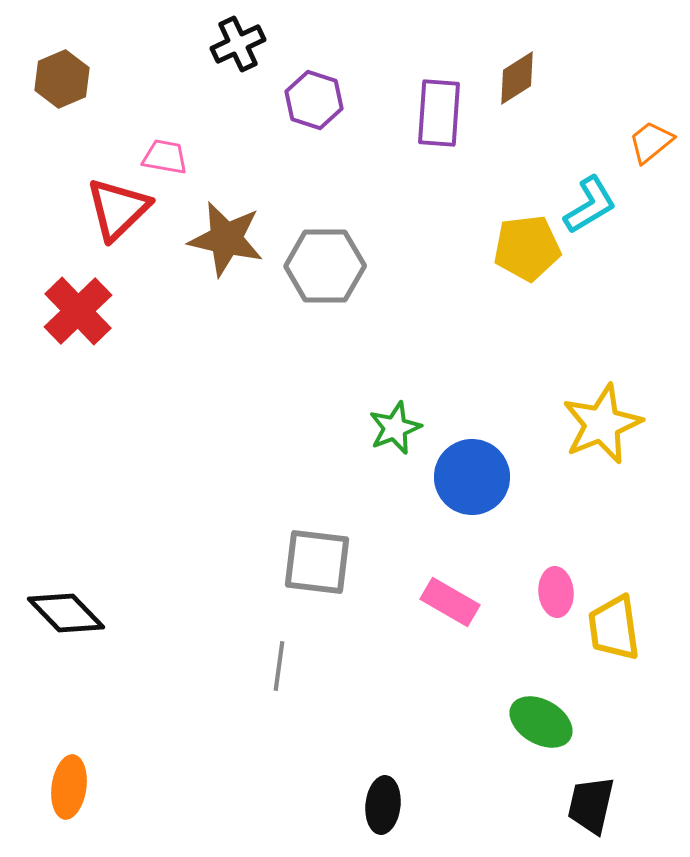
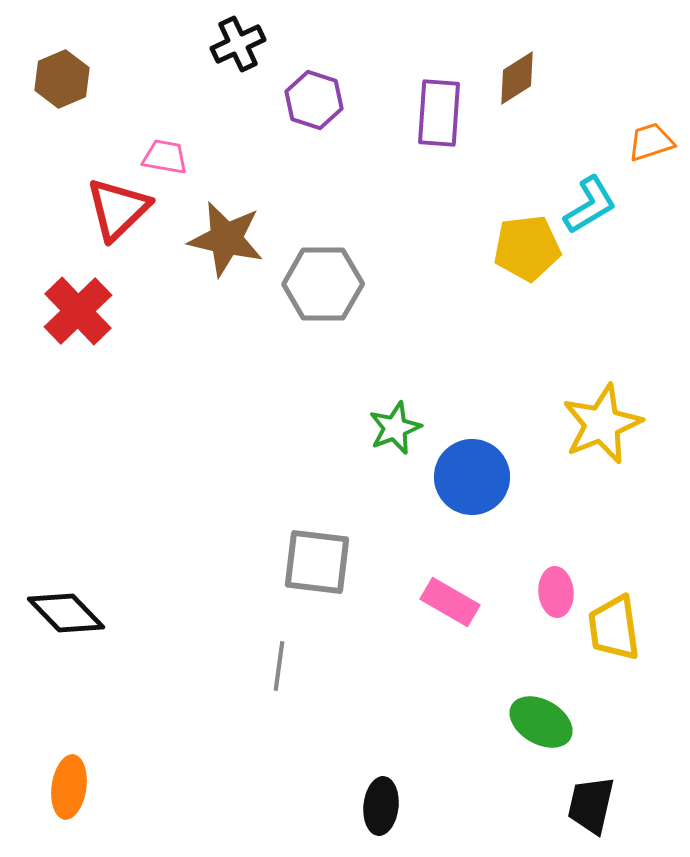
orange trapezoid: rotated 21 degrees clockwise
gray hexagon: moved 2 px left, 18 px down
black ellipse: moved 2 px left, 1 px down
